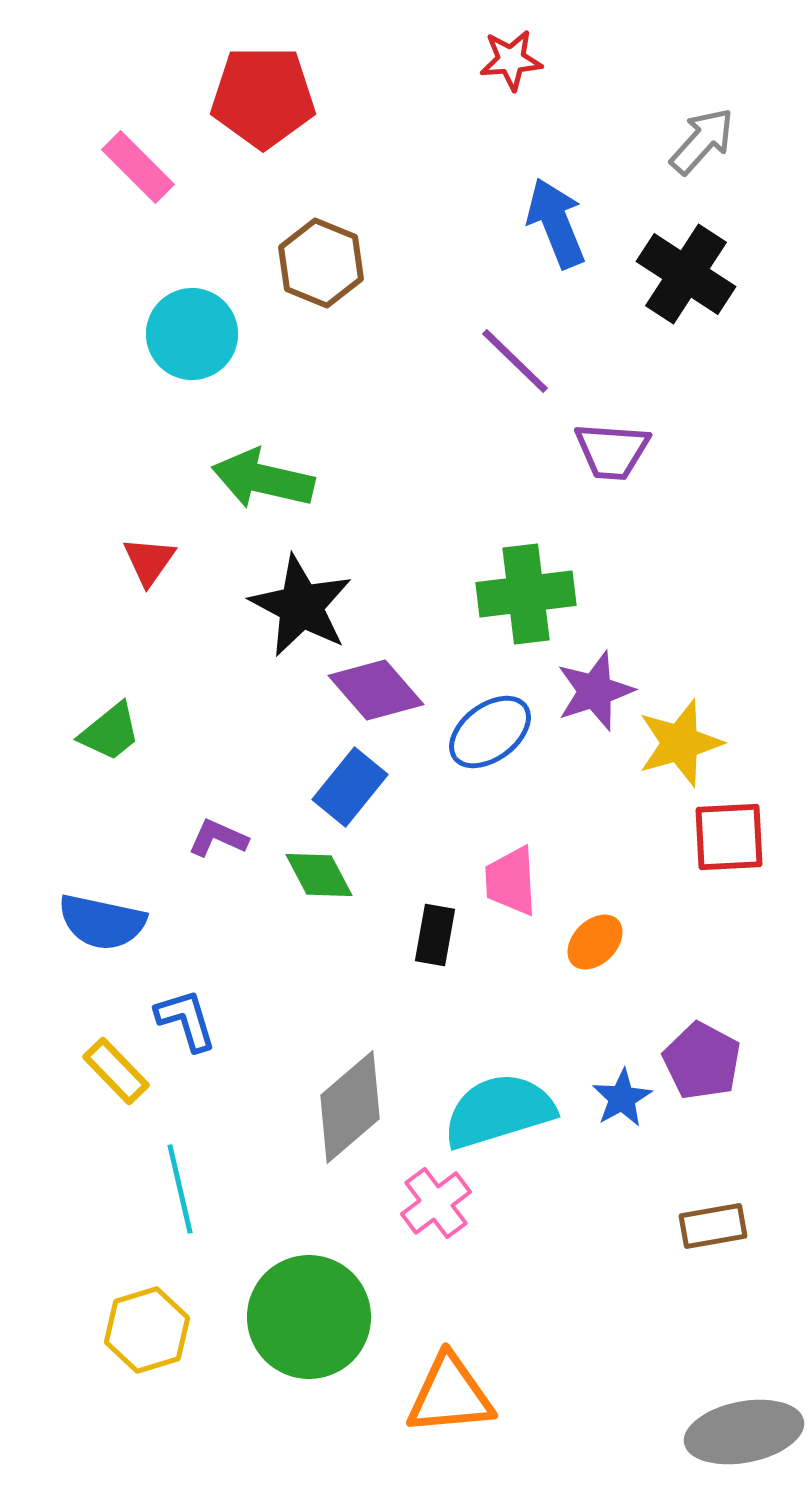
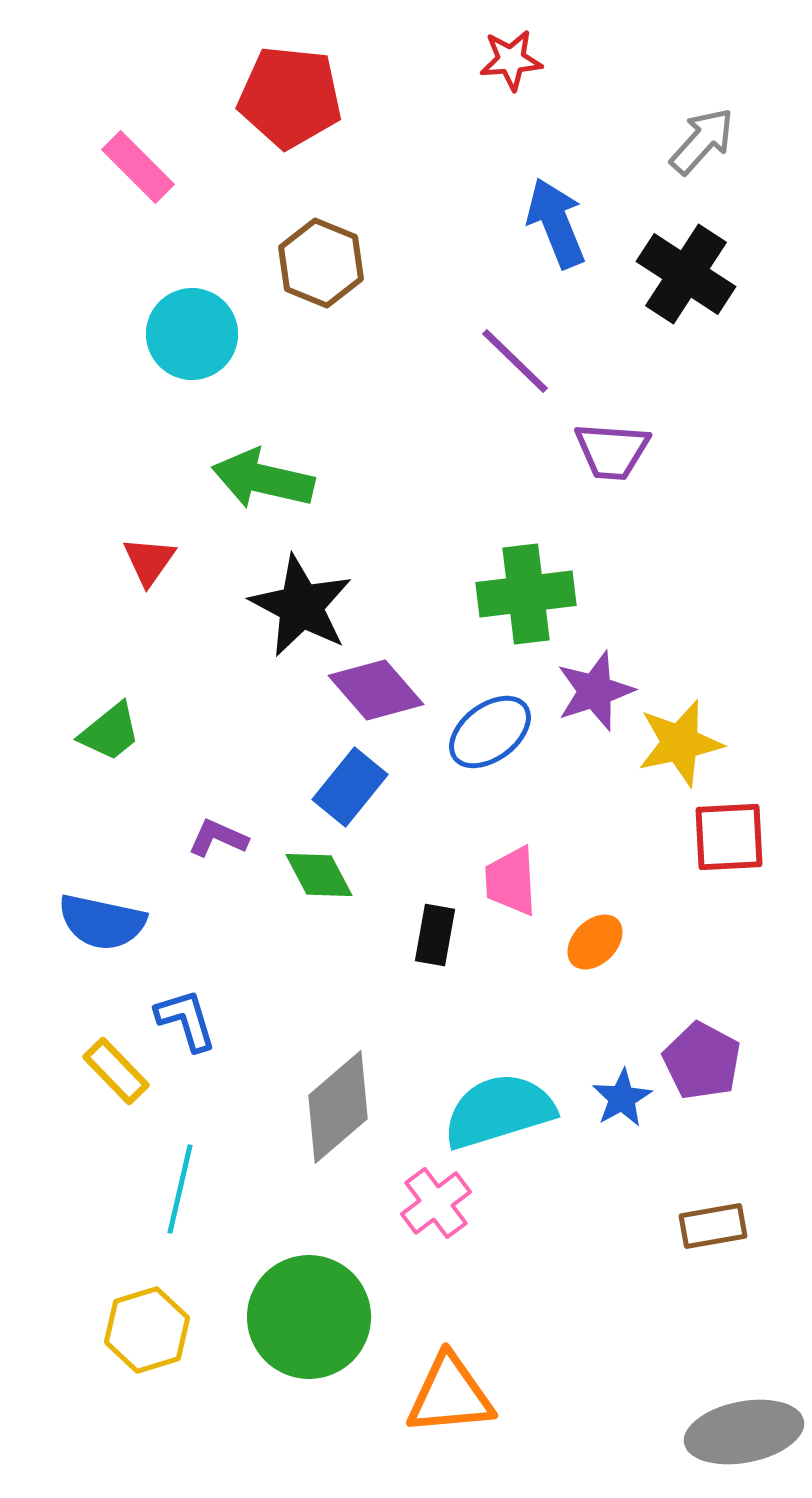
red pentagon: moved 27 px right; rotated 6 degrees clockwise
yellow star: rotated 4 degrees clockwise
gray diamond: moved 12 px left
cyan line: rotated 26 degrees clockwise
